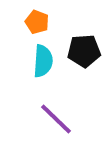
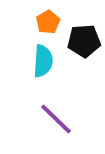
orange pentagon: moved 11 px right; rotated 20 degrees clockwise
black pentagon: moved 10 px up
